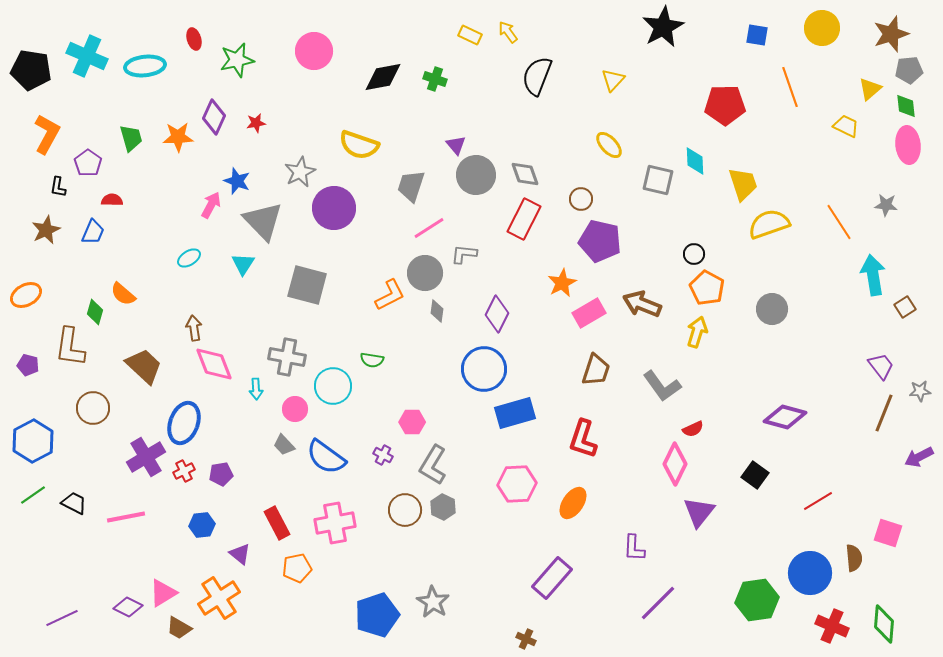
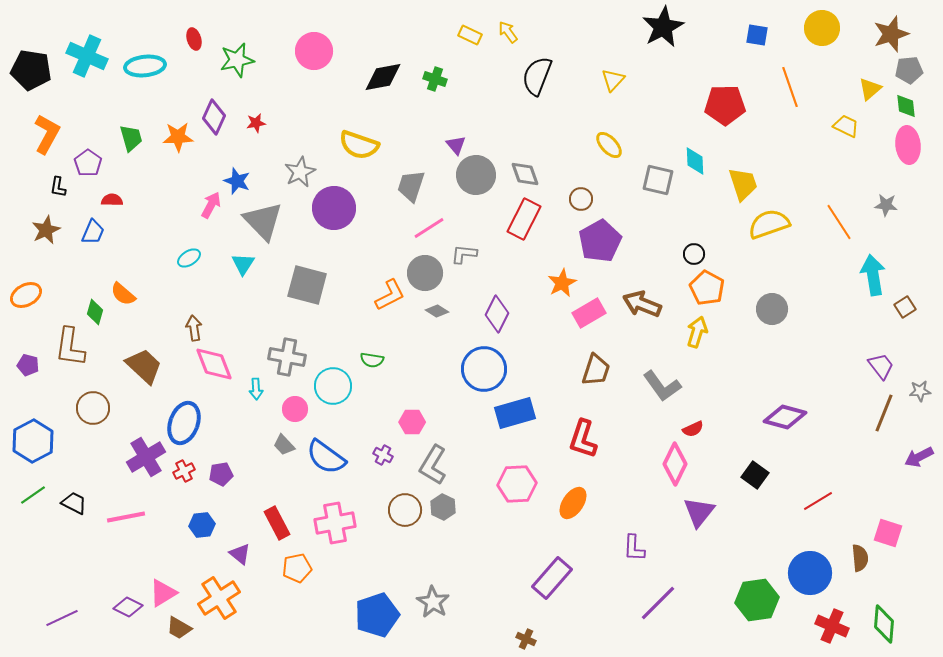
purple pentagon at (600, 241): rotated 30 degrees clockwise
gray diamond at (437, 311): rotated 65 degrees counterclockwise
brown semicircle at (854, 558): moved 6 px right
